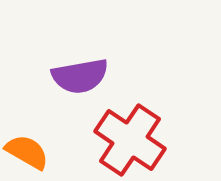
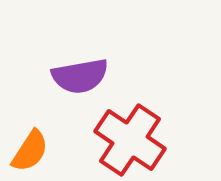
orange semicircle: moved 3 px right, 1 px up; rotated 93 degrees clockwise
